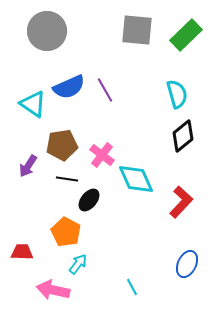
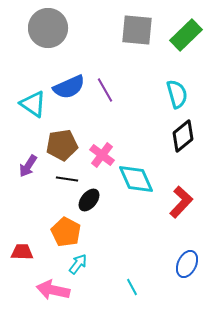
gray circle: moved 1 px right, 3 px up
